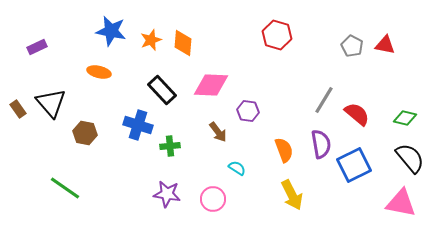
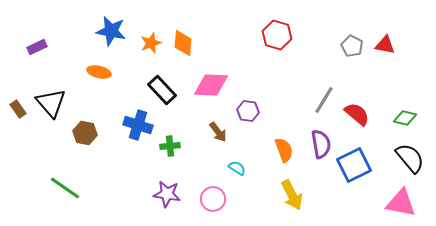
orange star: moved 3 px down
